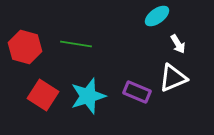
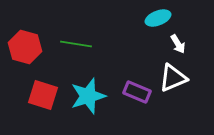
cyan ellipse: moved 1 px right, 2 px down; rotated 15 degrees clockwise
red square: rotated 16 degrees counterclockwise
